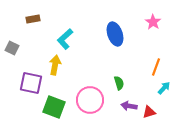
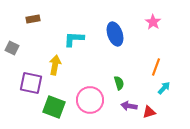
cyan L-shape: moved 9 px right; rotated 45 degrees clockwise
